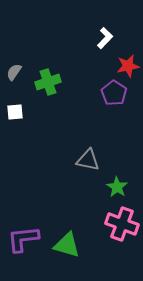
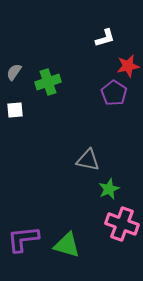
white L-shape: rotated 30 degrees clockwise
white square: moved 2 px up
green star: moved 8 px left, 2 px down; rotated 15 degrees clockwise
